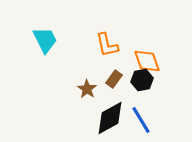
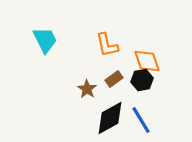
brown rectangle: rotated 18 degrees clockwise
